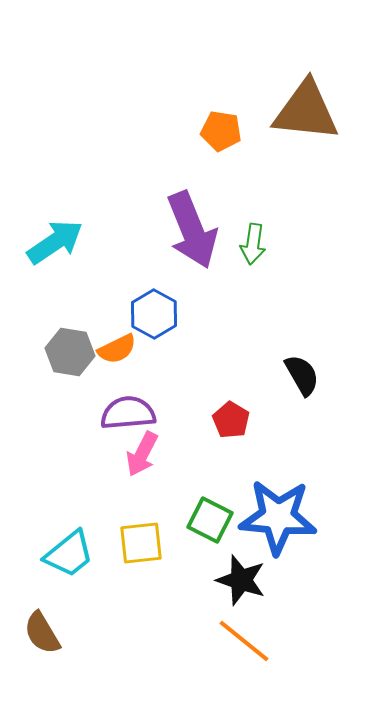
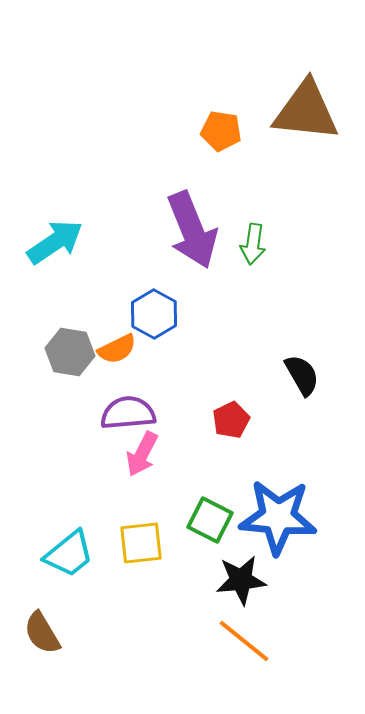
red pentagon: rotated 15 degrees clockwise
black star: rotated 24 degrees counterclockwise
